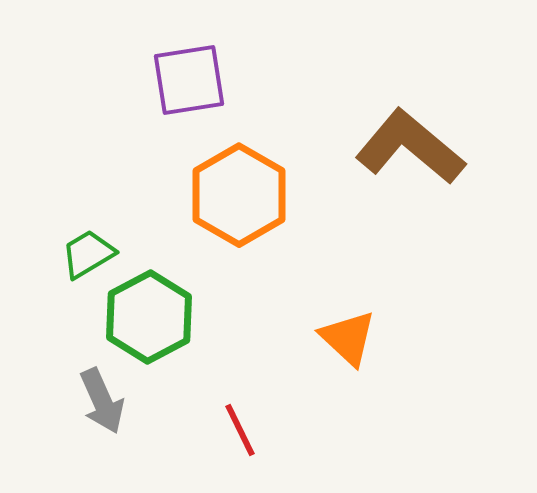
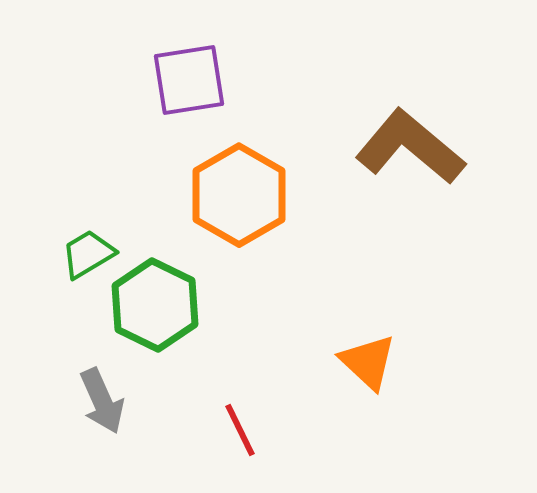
green hexagon: moved 6 px right, 12 px up; rotated 6 degrees counterclockwise
orange triangle: moved 20 px right, 24 px down
